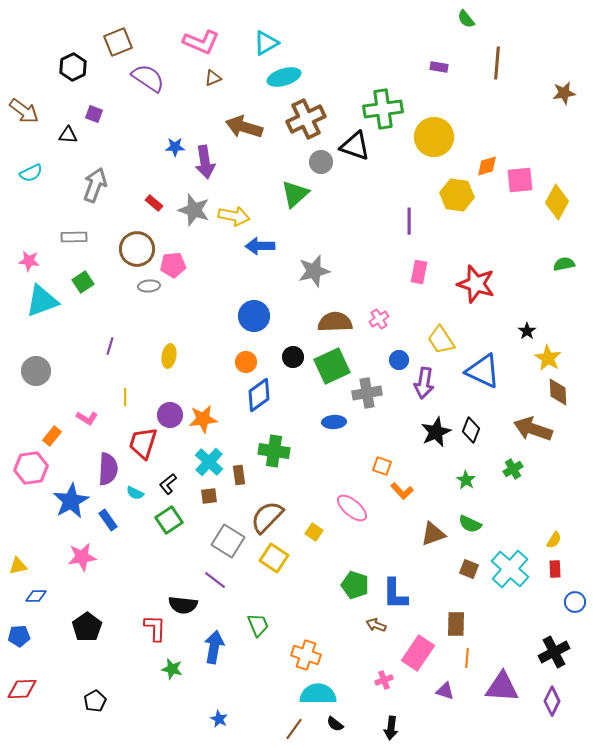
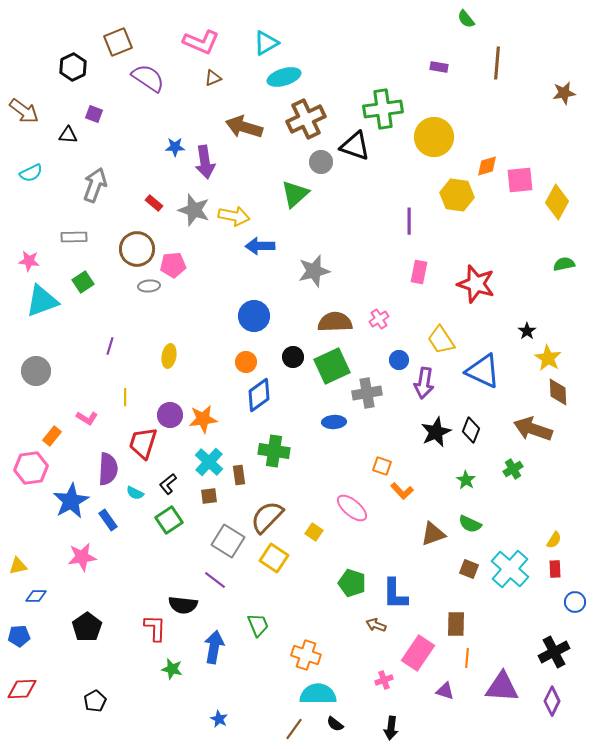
green pentagon at (355, 585): moved 3 px left, 2 px up
